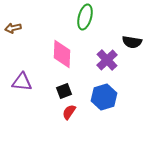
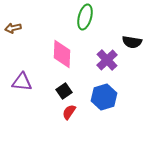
black square: rotated 14 degrees counterclockwise
